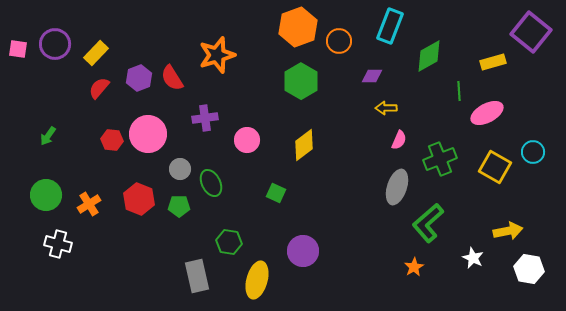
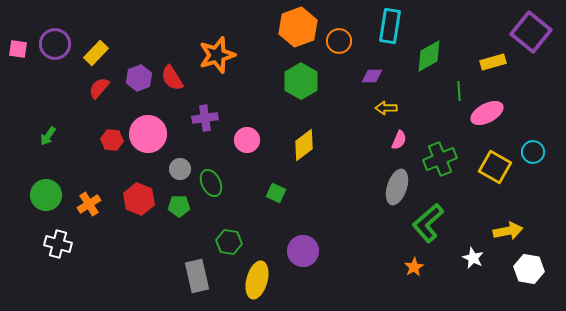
cyan rectangle at (390, 26): rotated 12 degrees counterclockwise
